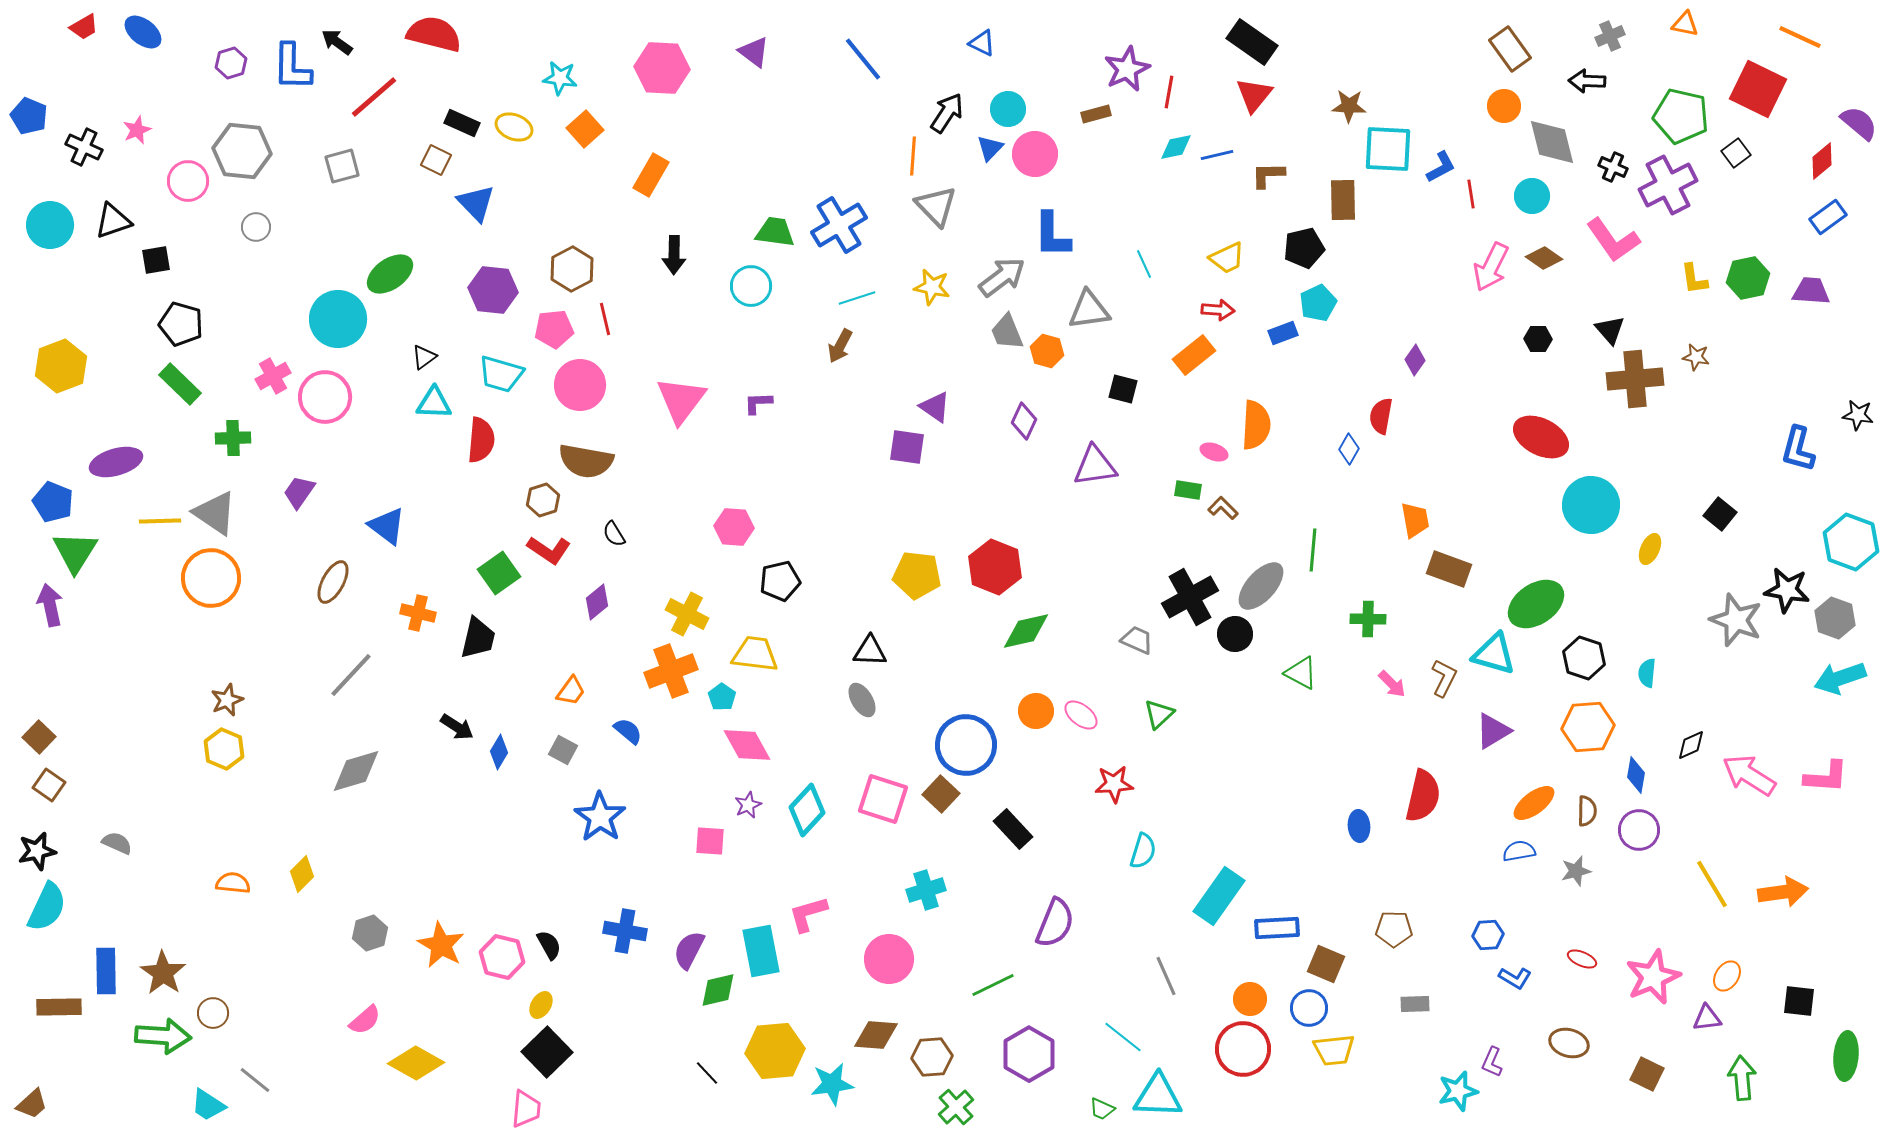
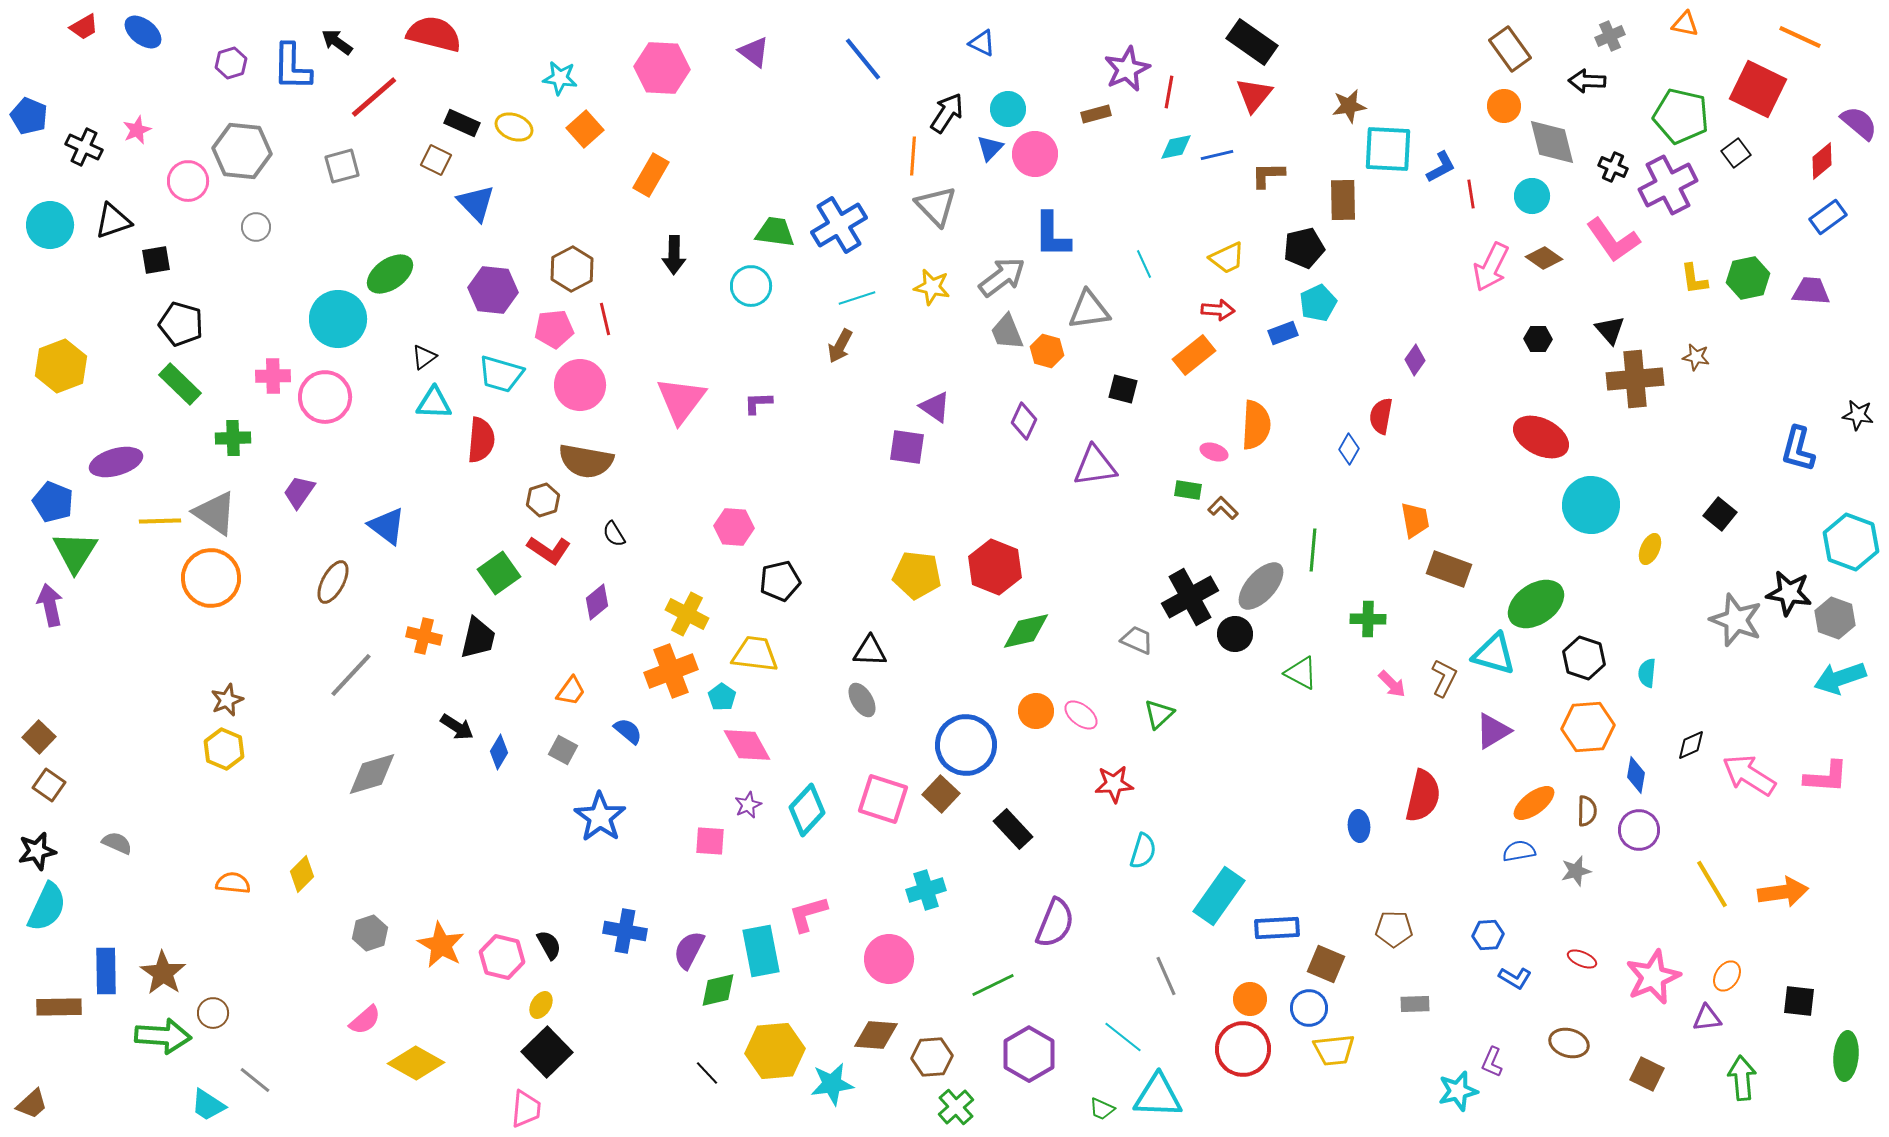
brown star at (1349, 106): rotated 12 degrees counterclockwise
pink cross at (273, 376): rotated 28 degrees clockwise
black star at (1787, 590): moved 2 px right, 3 px down
orange cross at (418, 613): moved 6 px right, 23 px down
gray diamond at (356, 771): moved 16 px right, 3 px down
